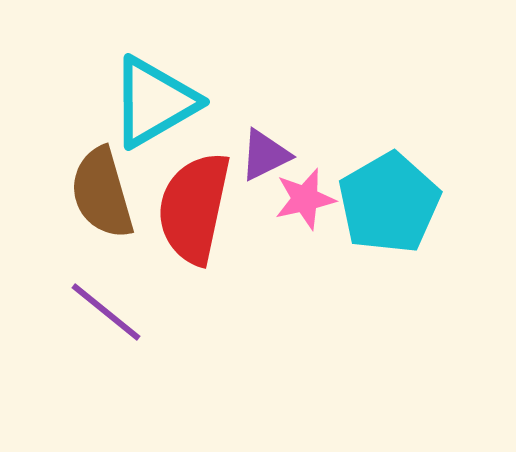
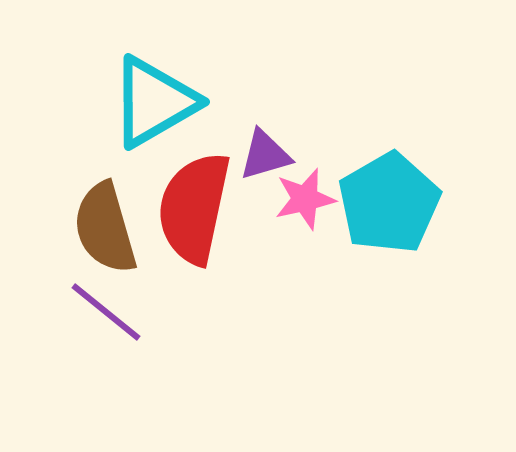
purple triangle: rotated 10 degrees clockwise
brown semicircle: moved 3 px right, 35 px down
